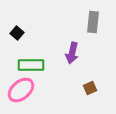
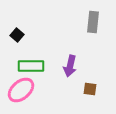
black square: moved 2 px down
purple arrow: moved 2 px left, 13 px down
green rectangle: moved 1 px down
brown square: moved 1 px down; rotated 32 degrees clockwise
